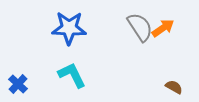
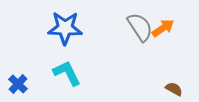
blue star: moved 4 px left
cyan L-shape: moved 5 px left, 2 px up
brown semicircle: moved 2 px down
